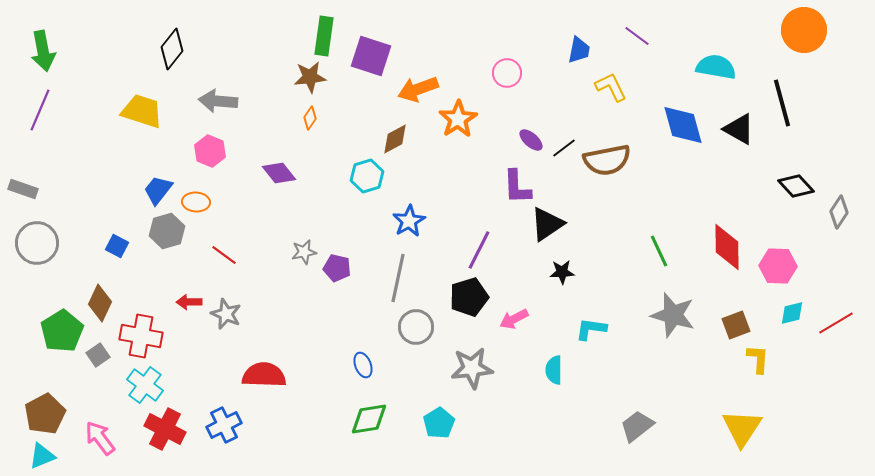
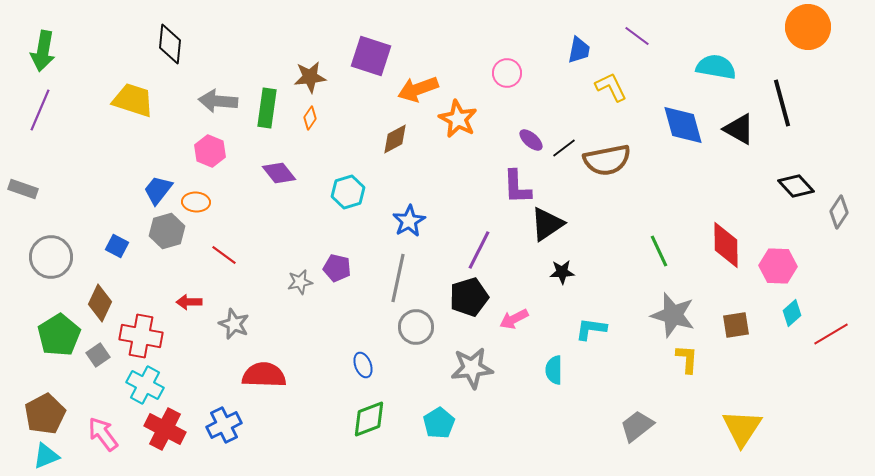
orange circle at (804, 30): moved 4 px right, 3 px up
green rectangle at (324, 36): moved 57 px left, 72 px down
black diamond at (172, 49): moved 2 px left, 5 px up; rotated 33 degrees counterclockwise
green arrow at (43, 51): rotated 21 degrees clockwise
yellow trapezoid at (142, 111): moved 9 px left, 11 px up
orange star at (458, 119): rotated 12 degrees counterclockwise
cyan hexagon at (367, 176): moved 19 px left, 16 px down
gray circle at (37, 243): moved 14 px right, 14 px down
red diamond at (727, 247): moved 1 px left, 2 px up
gray star at (304, 252): moved 4 px left, 30 px down
cyan diamond at (792, 313): rotated 28 degrees counterclockwise
gray star at (226, 314): moved 8 px right, 10 px down
red line at (836, 323): moved 5 px left, 11 px down
brown square at (736, 325): rotated 12 degrees clockwise
green pentagon at (62, 331): moved 3 px left, 4 px down
yellow L-shape at (758, 359): moved 71 px left
cyan cross at (145, 385): rotated 9 degrees counterclockwise
green diamond at (369, 419): rotated 12 degrees counterclockwise
pink arrow at (100, 438): moved 3 px right, 4 px up
cyan triangle at (42, 456): moved 4 px right
